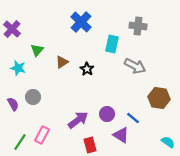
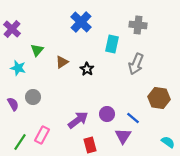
gray cross: moved 1 px up
gray arrow: moved 1 px right, 2 px up; rotated 85 degrees clockwise
purple triangle: moved 2 px right, 1 px down; rotated 30 degrees clockwise
